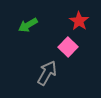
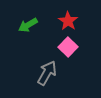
red star: moved 11 px left
